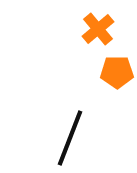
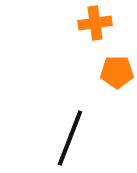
orange cross: moved 3 px left, 6 px up; rotated 32 degrees clockwise
